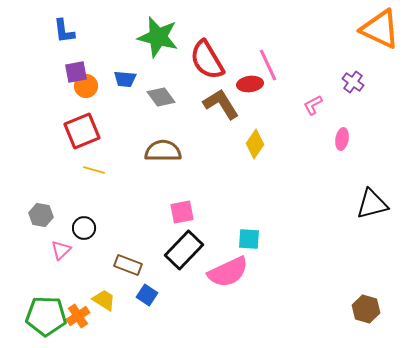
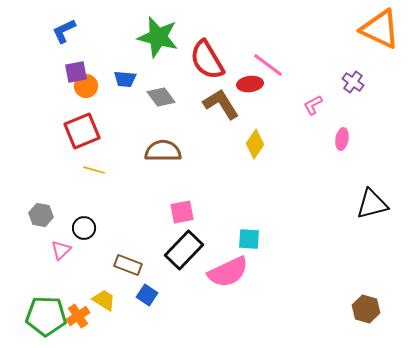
blue L-shape: rotated 72 degrees clockwise
pink line: rotated 28 degrees counterclockwise
